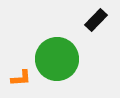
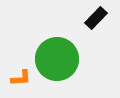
black rectangle: moved 2 px up
